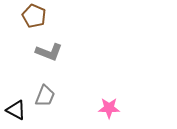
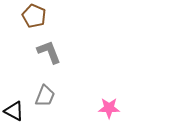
gray L-shape: rotated 132 degrees counterclockwise
black triangle: moved 2 px left, 1 px down
